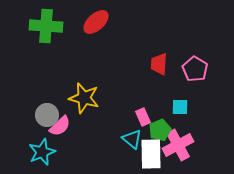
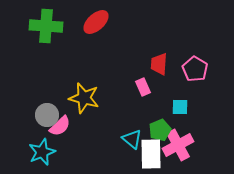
pink rectangle: moved 30 px up
